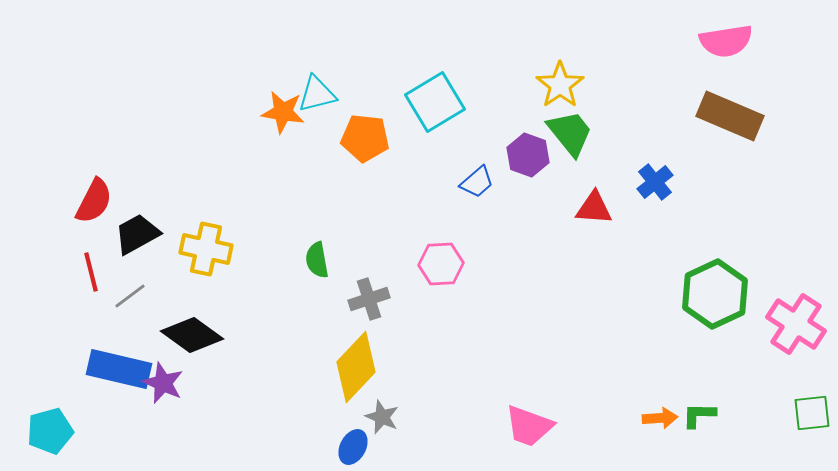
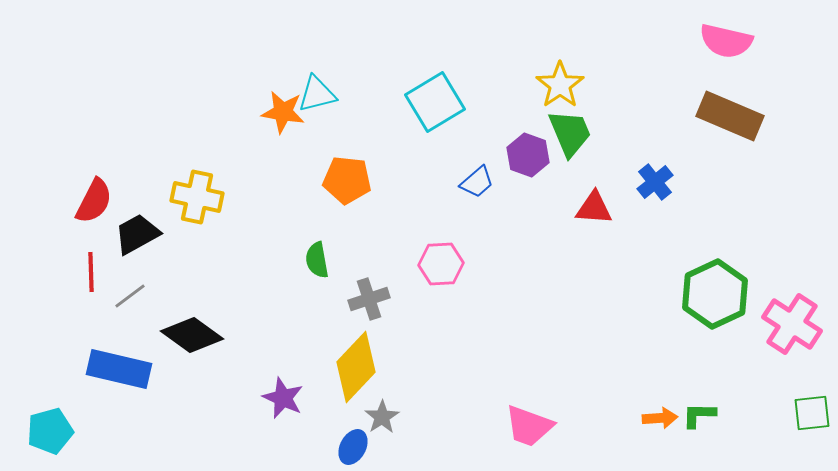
pink semicircle: rotated 22 degrees clockwise
green trapezoid: rotated 16 degrees clockwise
orange pentagon: moved 18 px left, 42 px down
yellow cross: moved 9 px left, 52 px up
red line: rotated 12 degrees clockwise
pink cross: moved 4 px left
purple star: moved 120 px right, 15 px down
gray star: rotated 16 degrees clockwise
